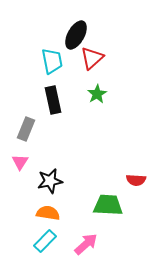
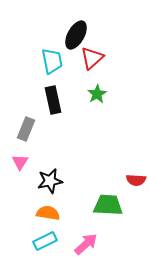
cyan rectangle: rotated 20 degrees clockwise
